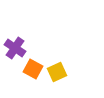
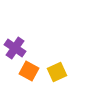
orange square: moved 4 px left, 2 px down
